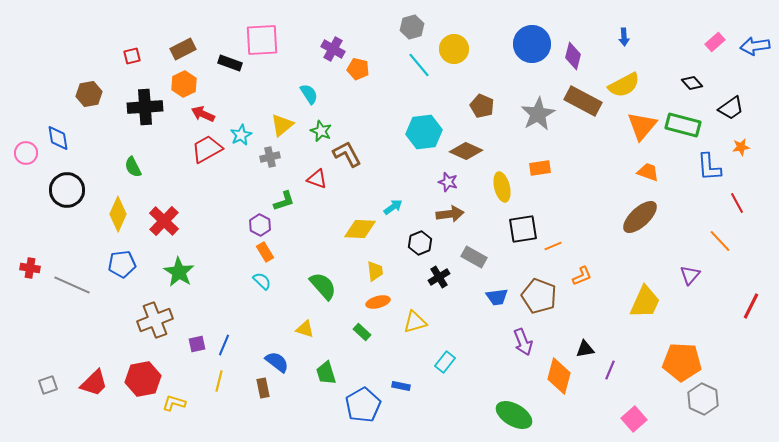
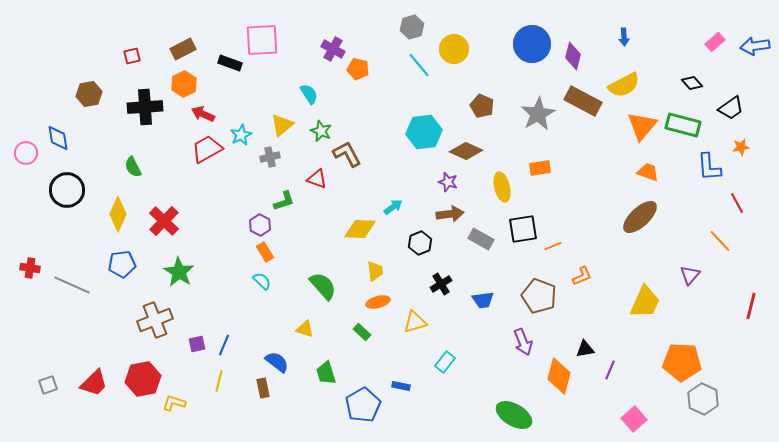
gray rectangle at (474, 257): moved 7 px right, 18 px up
black cross at (439, 277): moved 2 px right, 7 px down
blue trapezoid at (497, 297): moved 14 px left, 3 px down
red line at (751, 306): rotated 12 degrees counterclockwise
